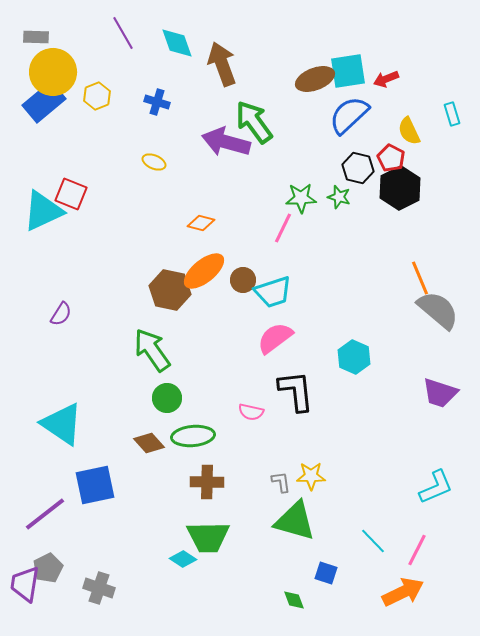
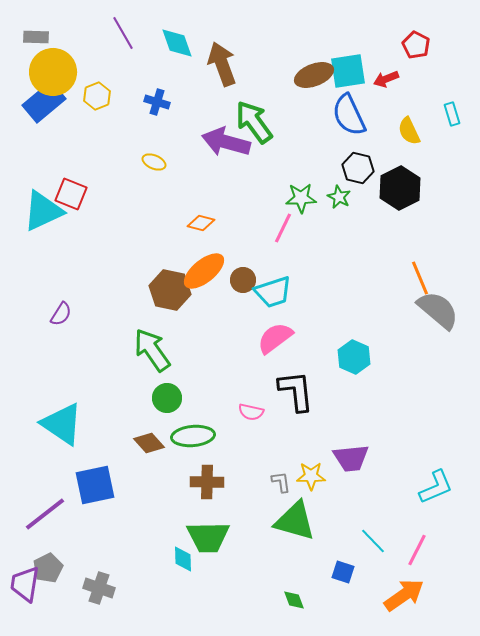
brown ellipse at (315, 79): moved 1 px left, 4 px up
blue semicircle at (349, 115): rotated 72 degrees counterclockwise
red pentagon at (391, 158): moved 25 px right, 113 px up
green star at (339, 197): rotated 10 degrees clockwise
purple trapezoid at (440, 393): moved 89 px left, 65 px down; rotated 24 degrees counterclockwise
cyan diamond at (183, 559): rotated 56 degrees clockwise
blue square at (326, 573): moved 17 px right, 1 px up
orange arrow at (403, 592): moved 1 px right, 3 px down; rotated 9 degrees counterclockwise
